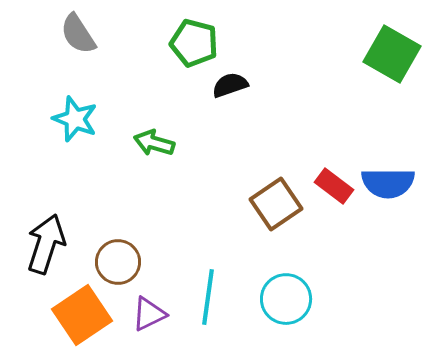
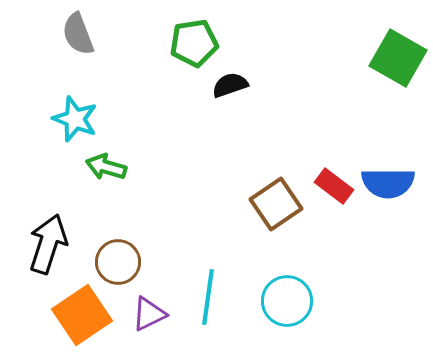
gray semicircle: rotated 12 degrees clockwise
green pentagon: rotated 24 degrees counterclockwise
green square: moved 6 px right, 4 px down
green arrow: moved 48 px left, 24 px down
black arrow: moved 2 px right
cyan circle: moved 1 px right, 2 px down
